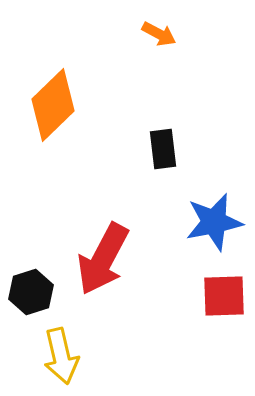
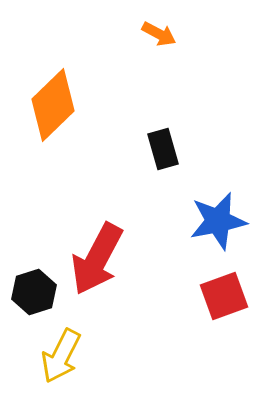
black rectangle: rotated 9 degrees counterclockwise
blue star: moved 4 px right, 1 px up
red arrow: moved 6 px left
black hexagon: moved 3 px right
red square: rotated 18 degrees counterclockwise
yellow arrow: rotated 40 degrees clockwise
